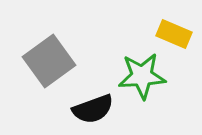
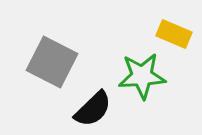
gray square: moved 3 px right, 1 px down; rotated 27 degrees counterclockwise
black semicircle: rotated 24 degrees counterclockwise
